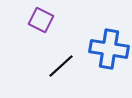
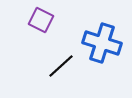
blue cross: moved 7 px left, 6 px up; rotated 9 degrees clockwise
